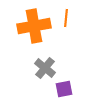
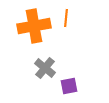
purple square: moved 5 px right, 3 px up
